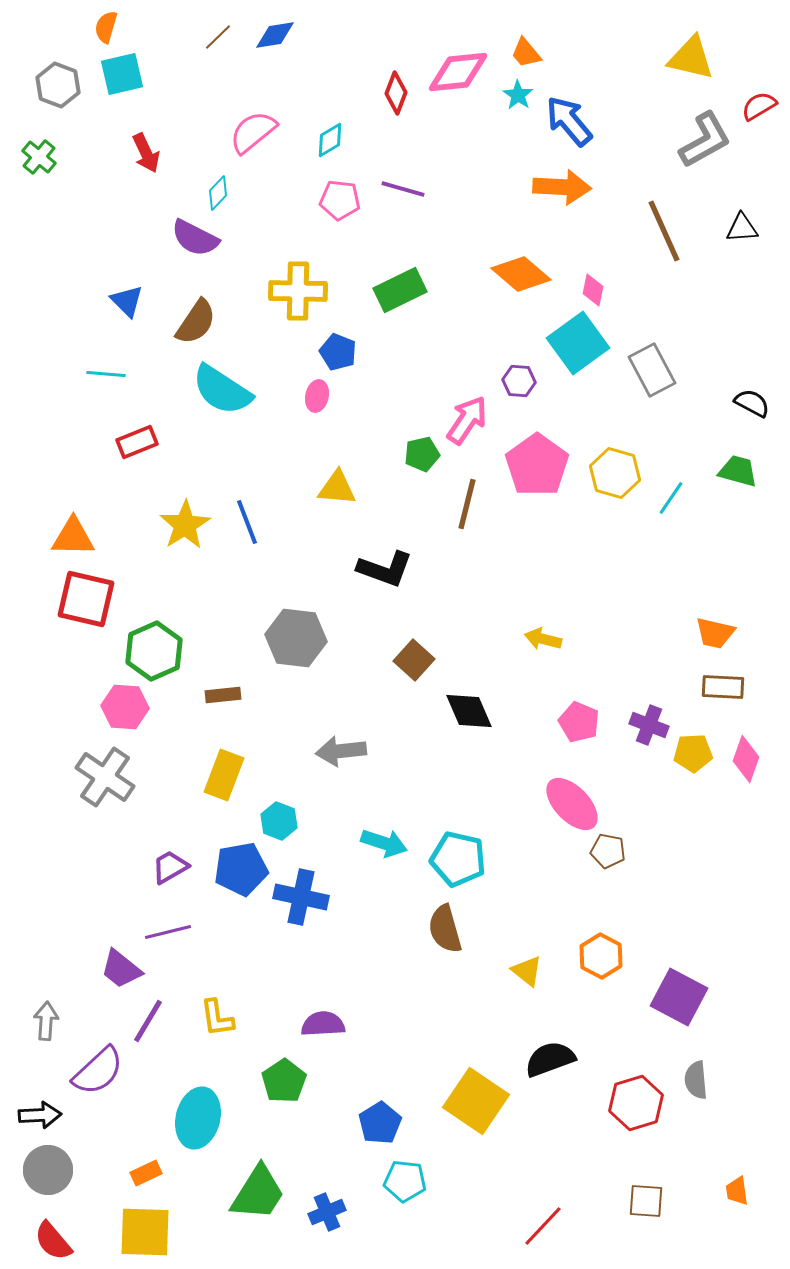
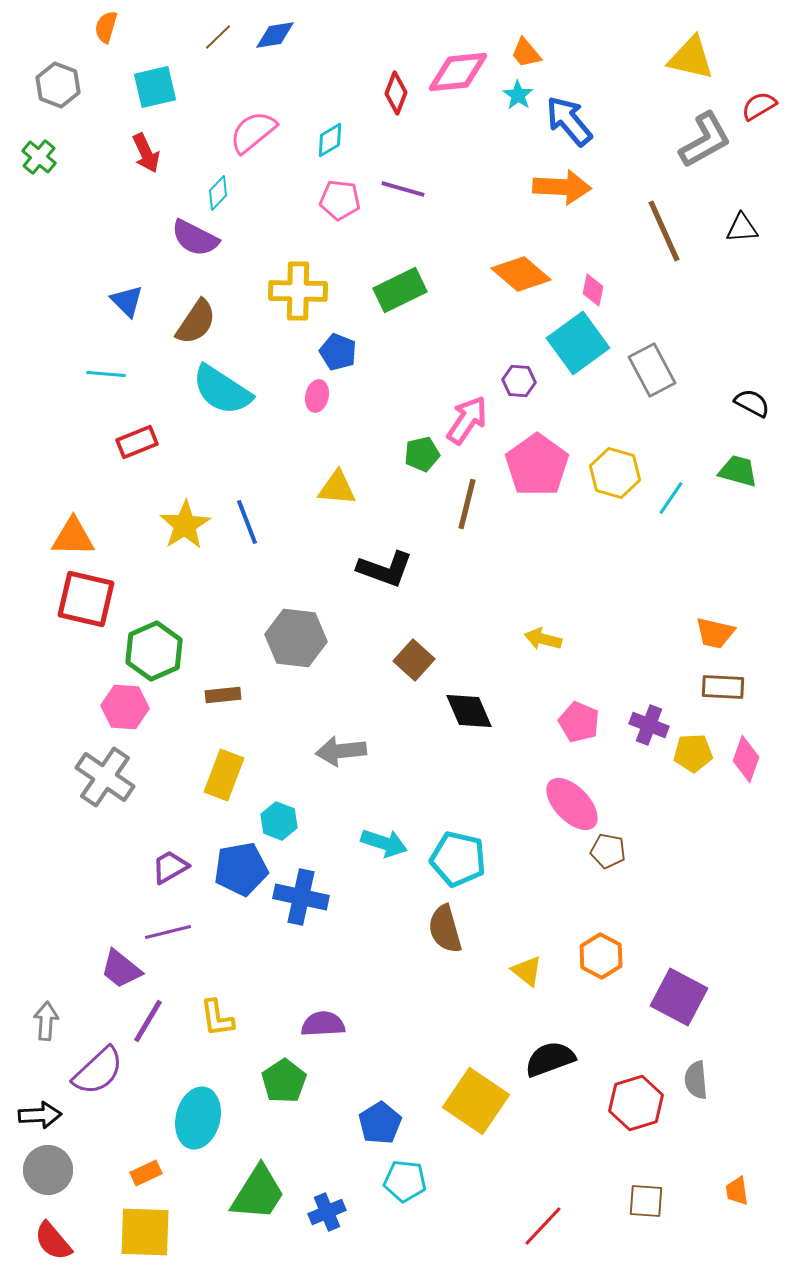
cyan square at (122, 74): moved 33 px right, 13 px down
